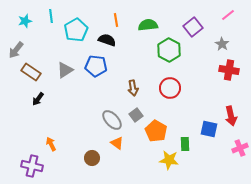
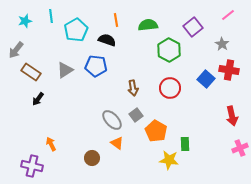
red arrow: moved 1 px right
blue square: moved 3 px left, 50 px up; rotated 30 degrees clockwise
